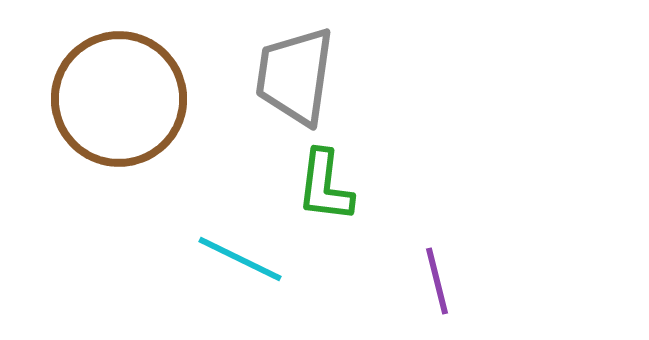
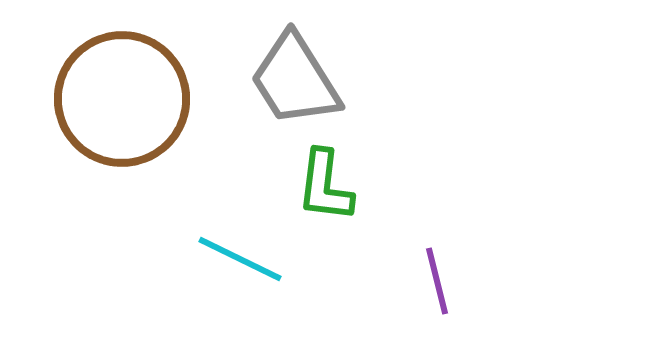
gray trapezoid: moved 4 px down; rotated 40 degrees counterclockwise
brown circle: moved 3 px right
